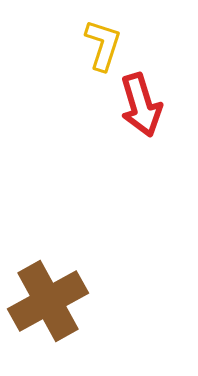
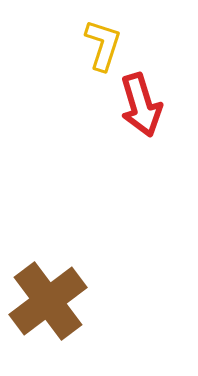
brown cross: rotated 8 degrees counterclockwise
